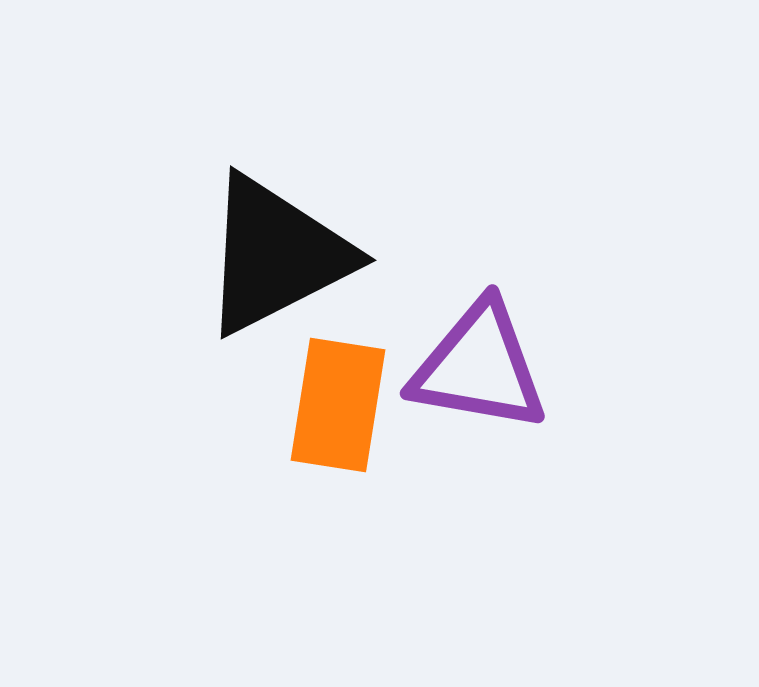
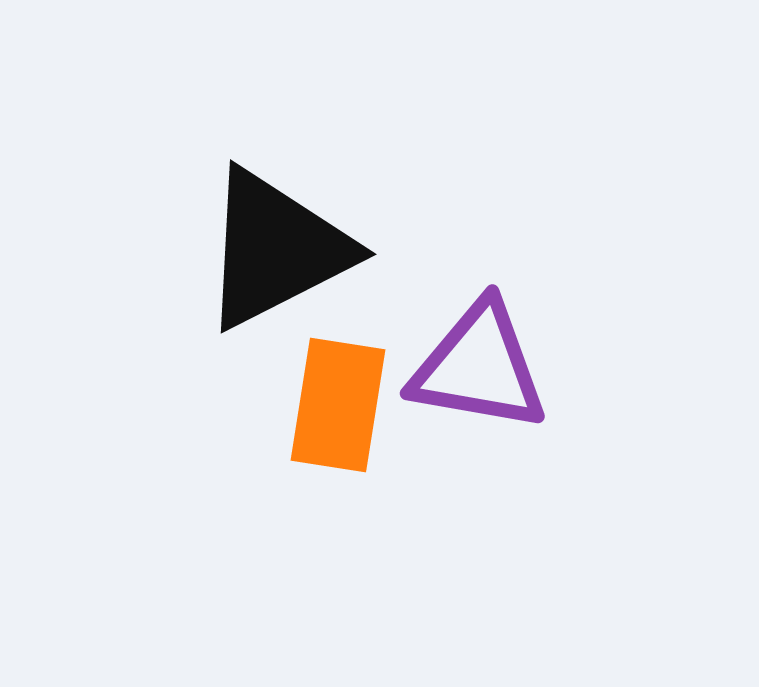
black triangle: moved 6 px up
